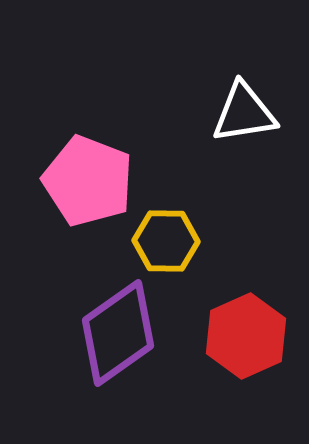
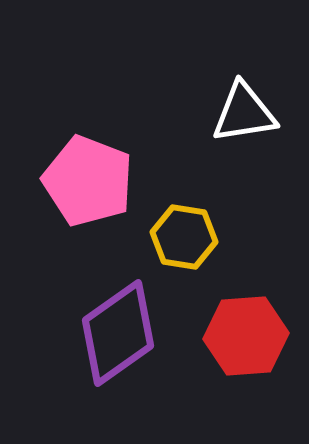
yellow hexagon: moved 18 px right, 4 px up; rotated 8 degrees clockwise
red hexagon: rotated 20 degrees clockwise
